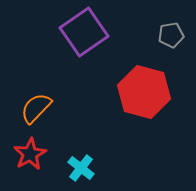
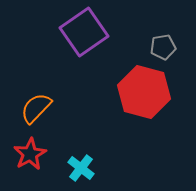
gray pentagon: moved 8 px left, 12 px down
